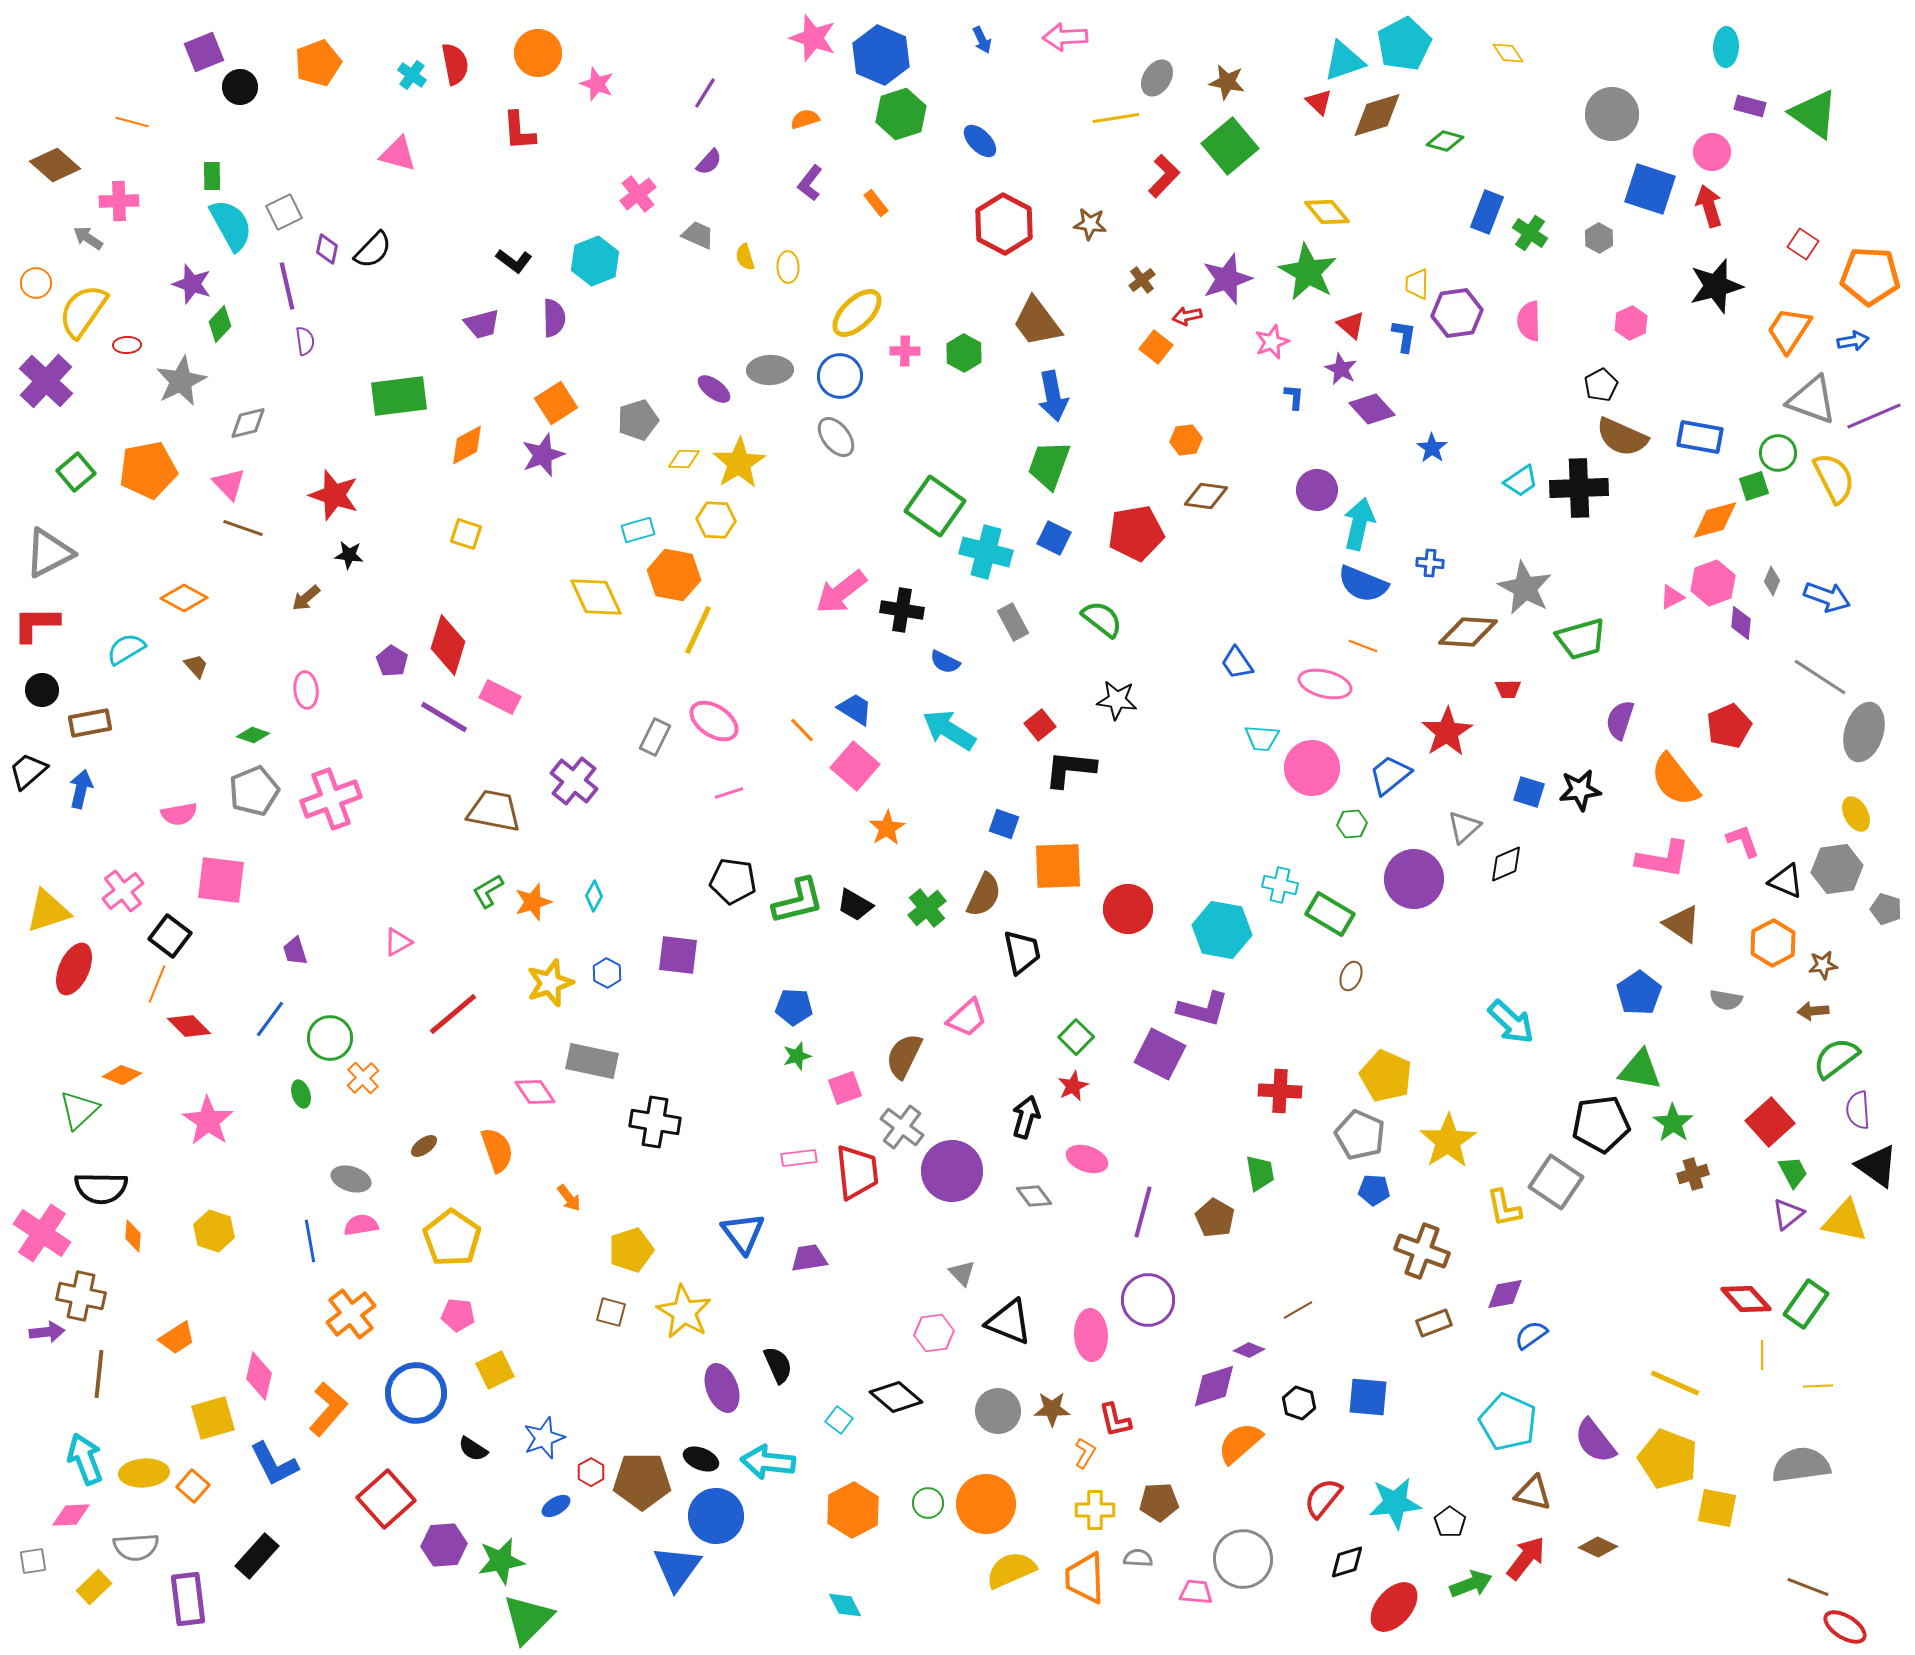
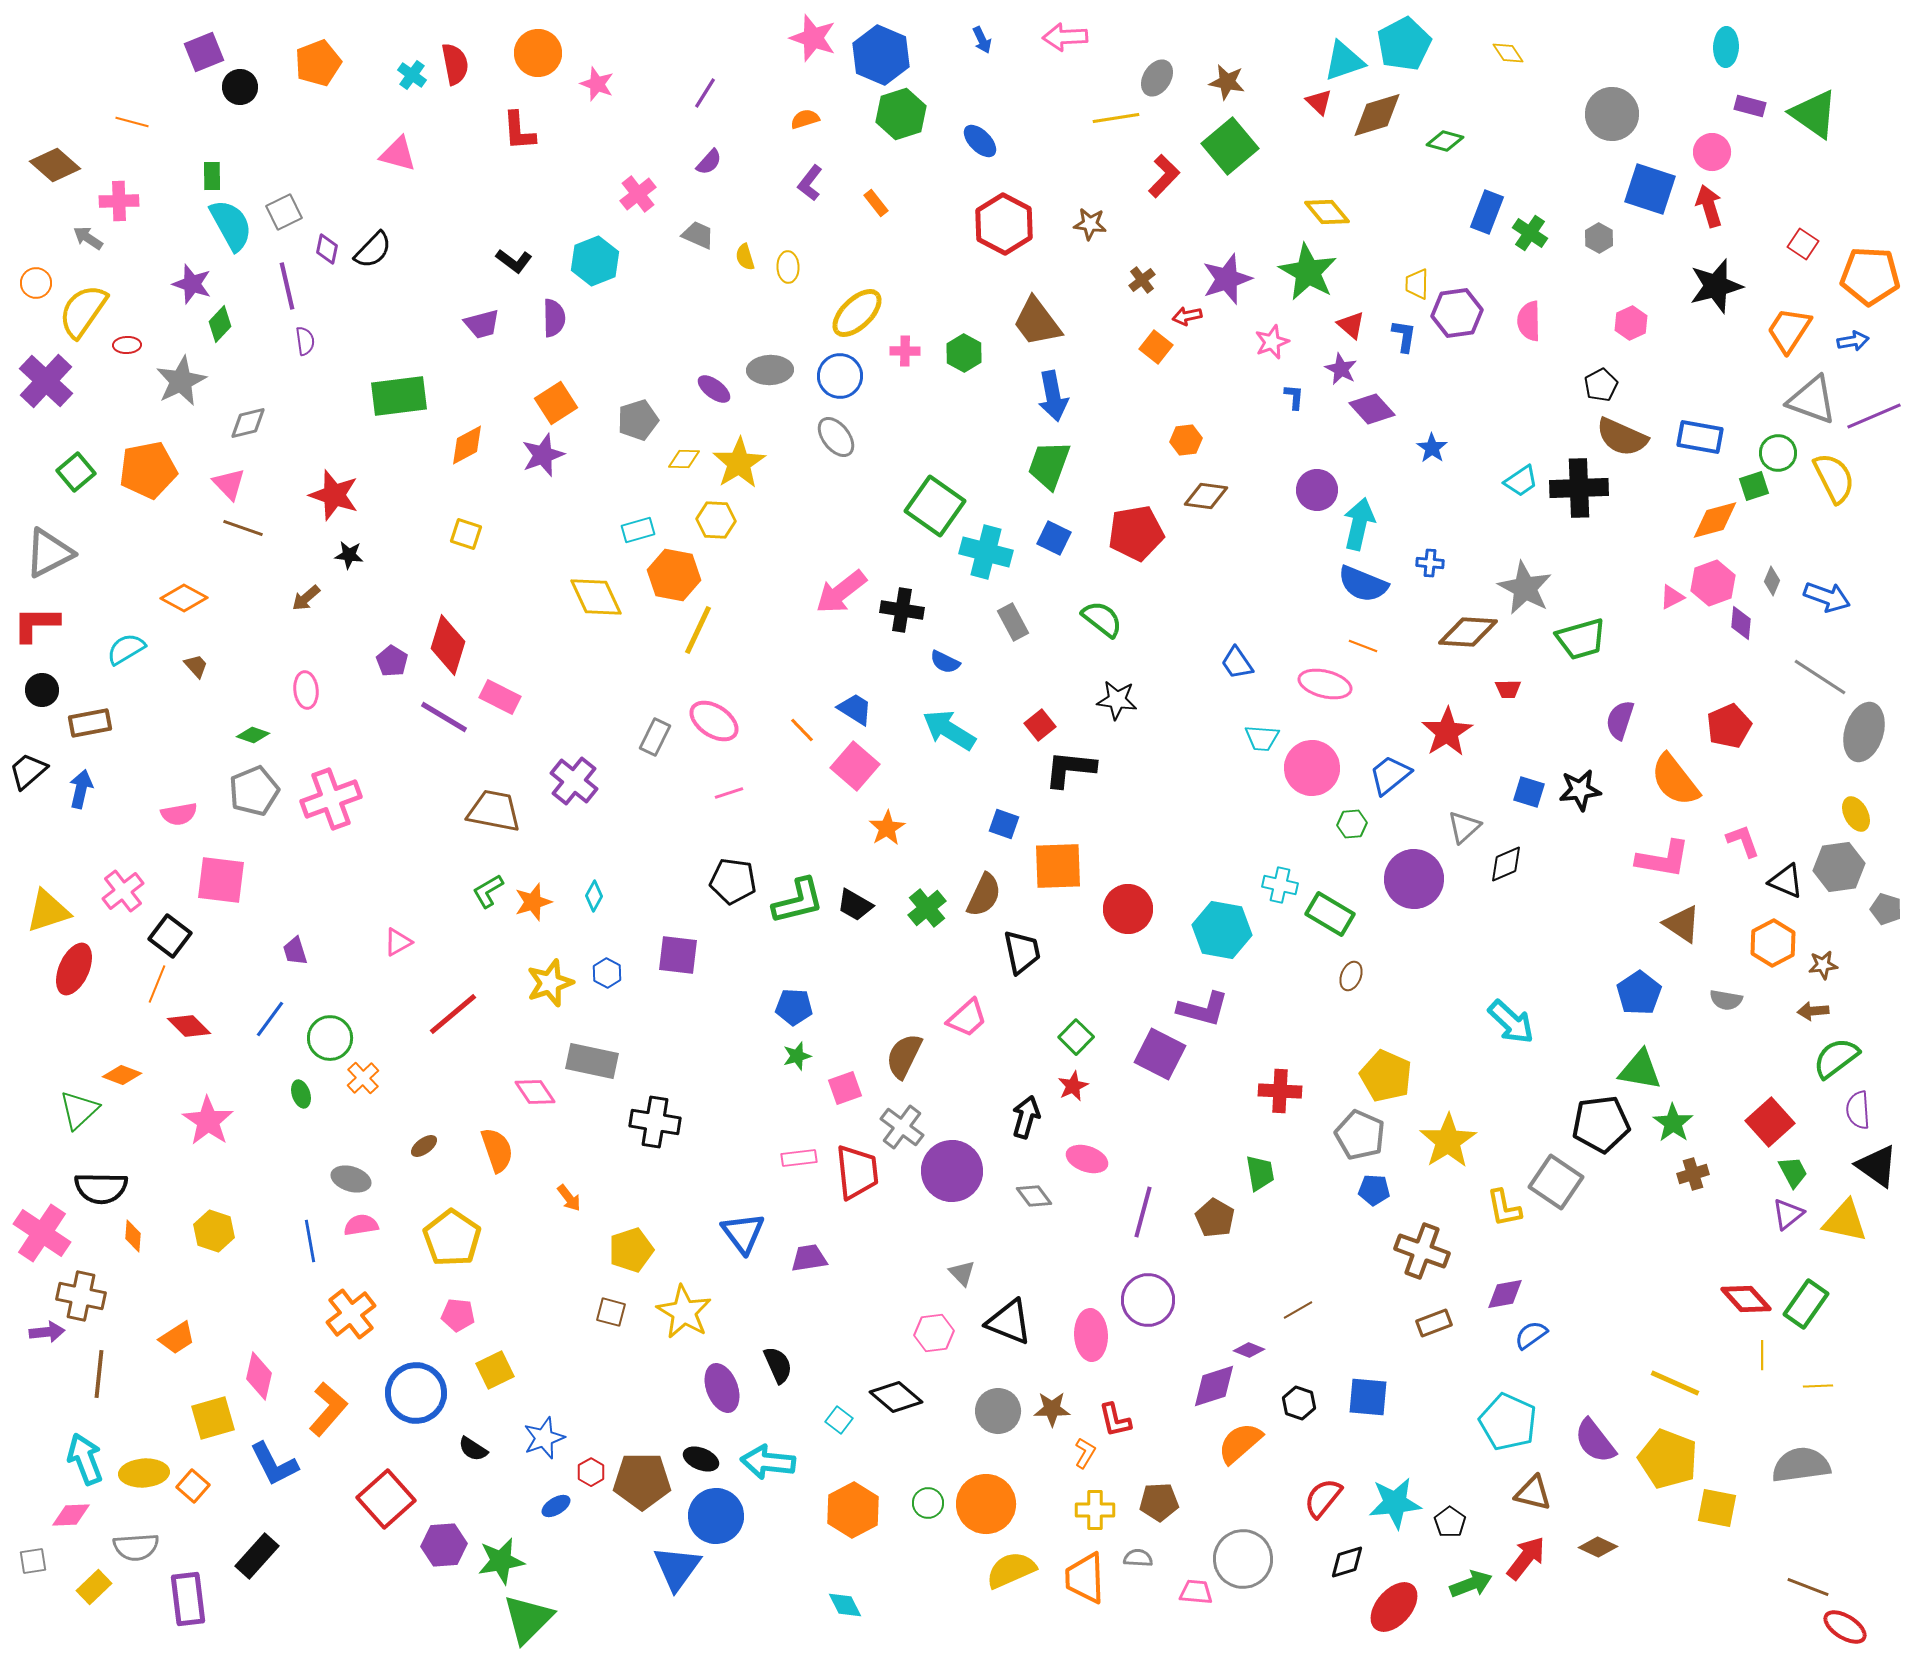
gray hexagon at (1837, 869): moved 2 px right, 2 px up
